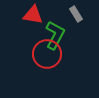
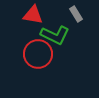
green L-shape: rotated 88 degrees clockwise
red circle: moved 9 px left
